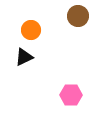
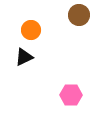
brown circle: moved 1 px right, 1 px up
